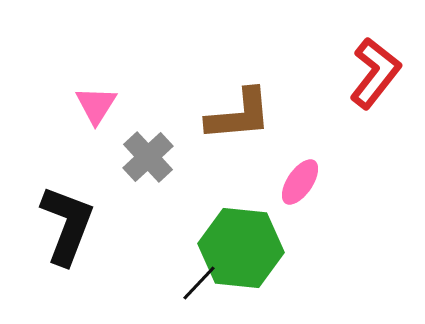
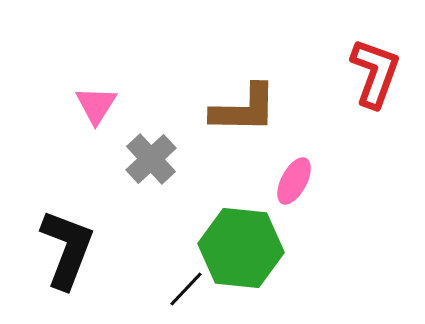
red L-shape: rotated 18 degrees counterclockwise
brown L-shape: moved 5 px right, 6 px up; rotated 6 degrees clockwise
gray cross: moved 3 px right, 2 px down
pink ellipse: moved 6 px left, 1 px up; rotated 6 degrees counterclockwise
black L-shape: moved 24 px down
black line: moved 13 px left, 6 px down
